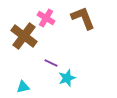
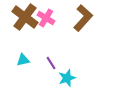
brown L-shape: rotated 64 degrees clockwise
brown cross: moved 1 px right, 19 px up
purple line: rotated 32 degrees clockwise
cyan triangle: moved 27 px up
